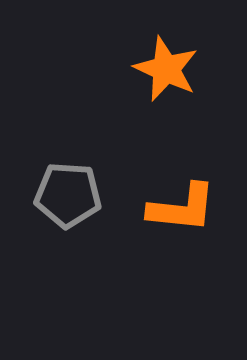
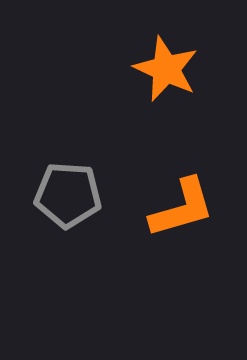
orange L-shape: rotated 22 degrees counterclockwise
